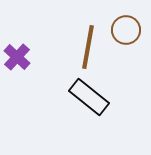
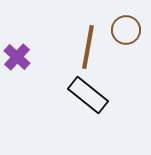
black rectangle: moved 1 px left, 2 px up
